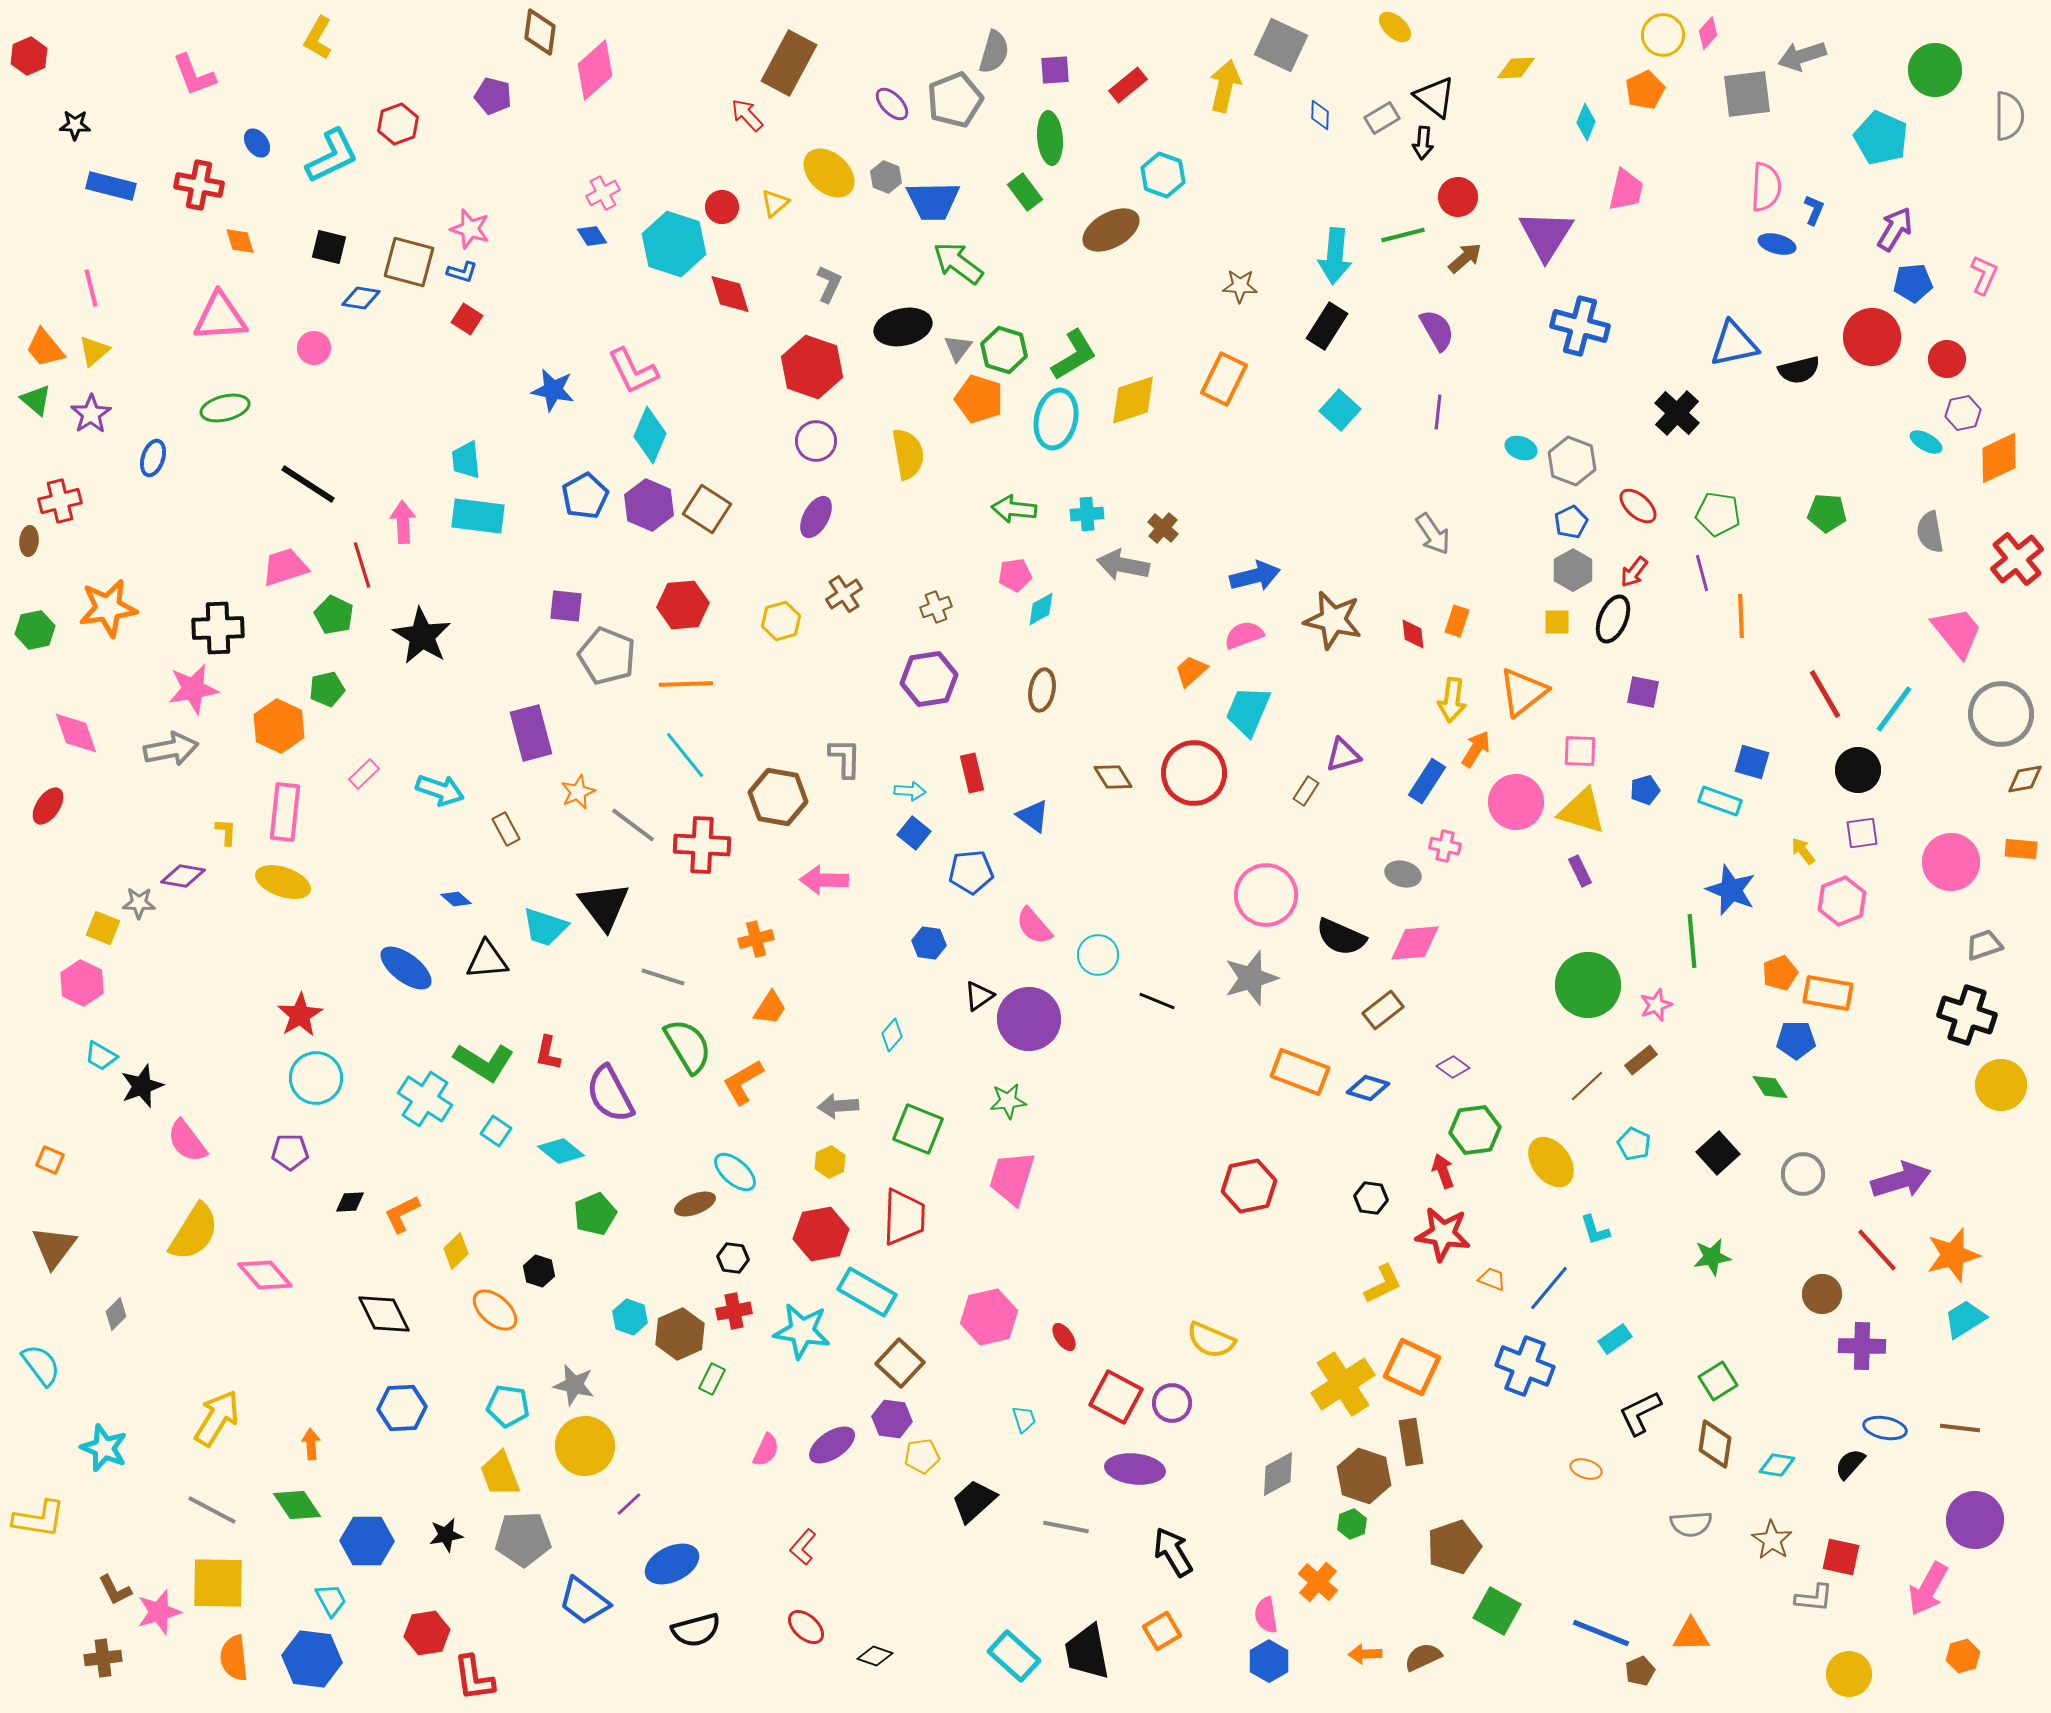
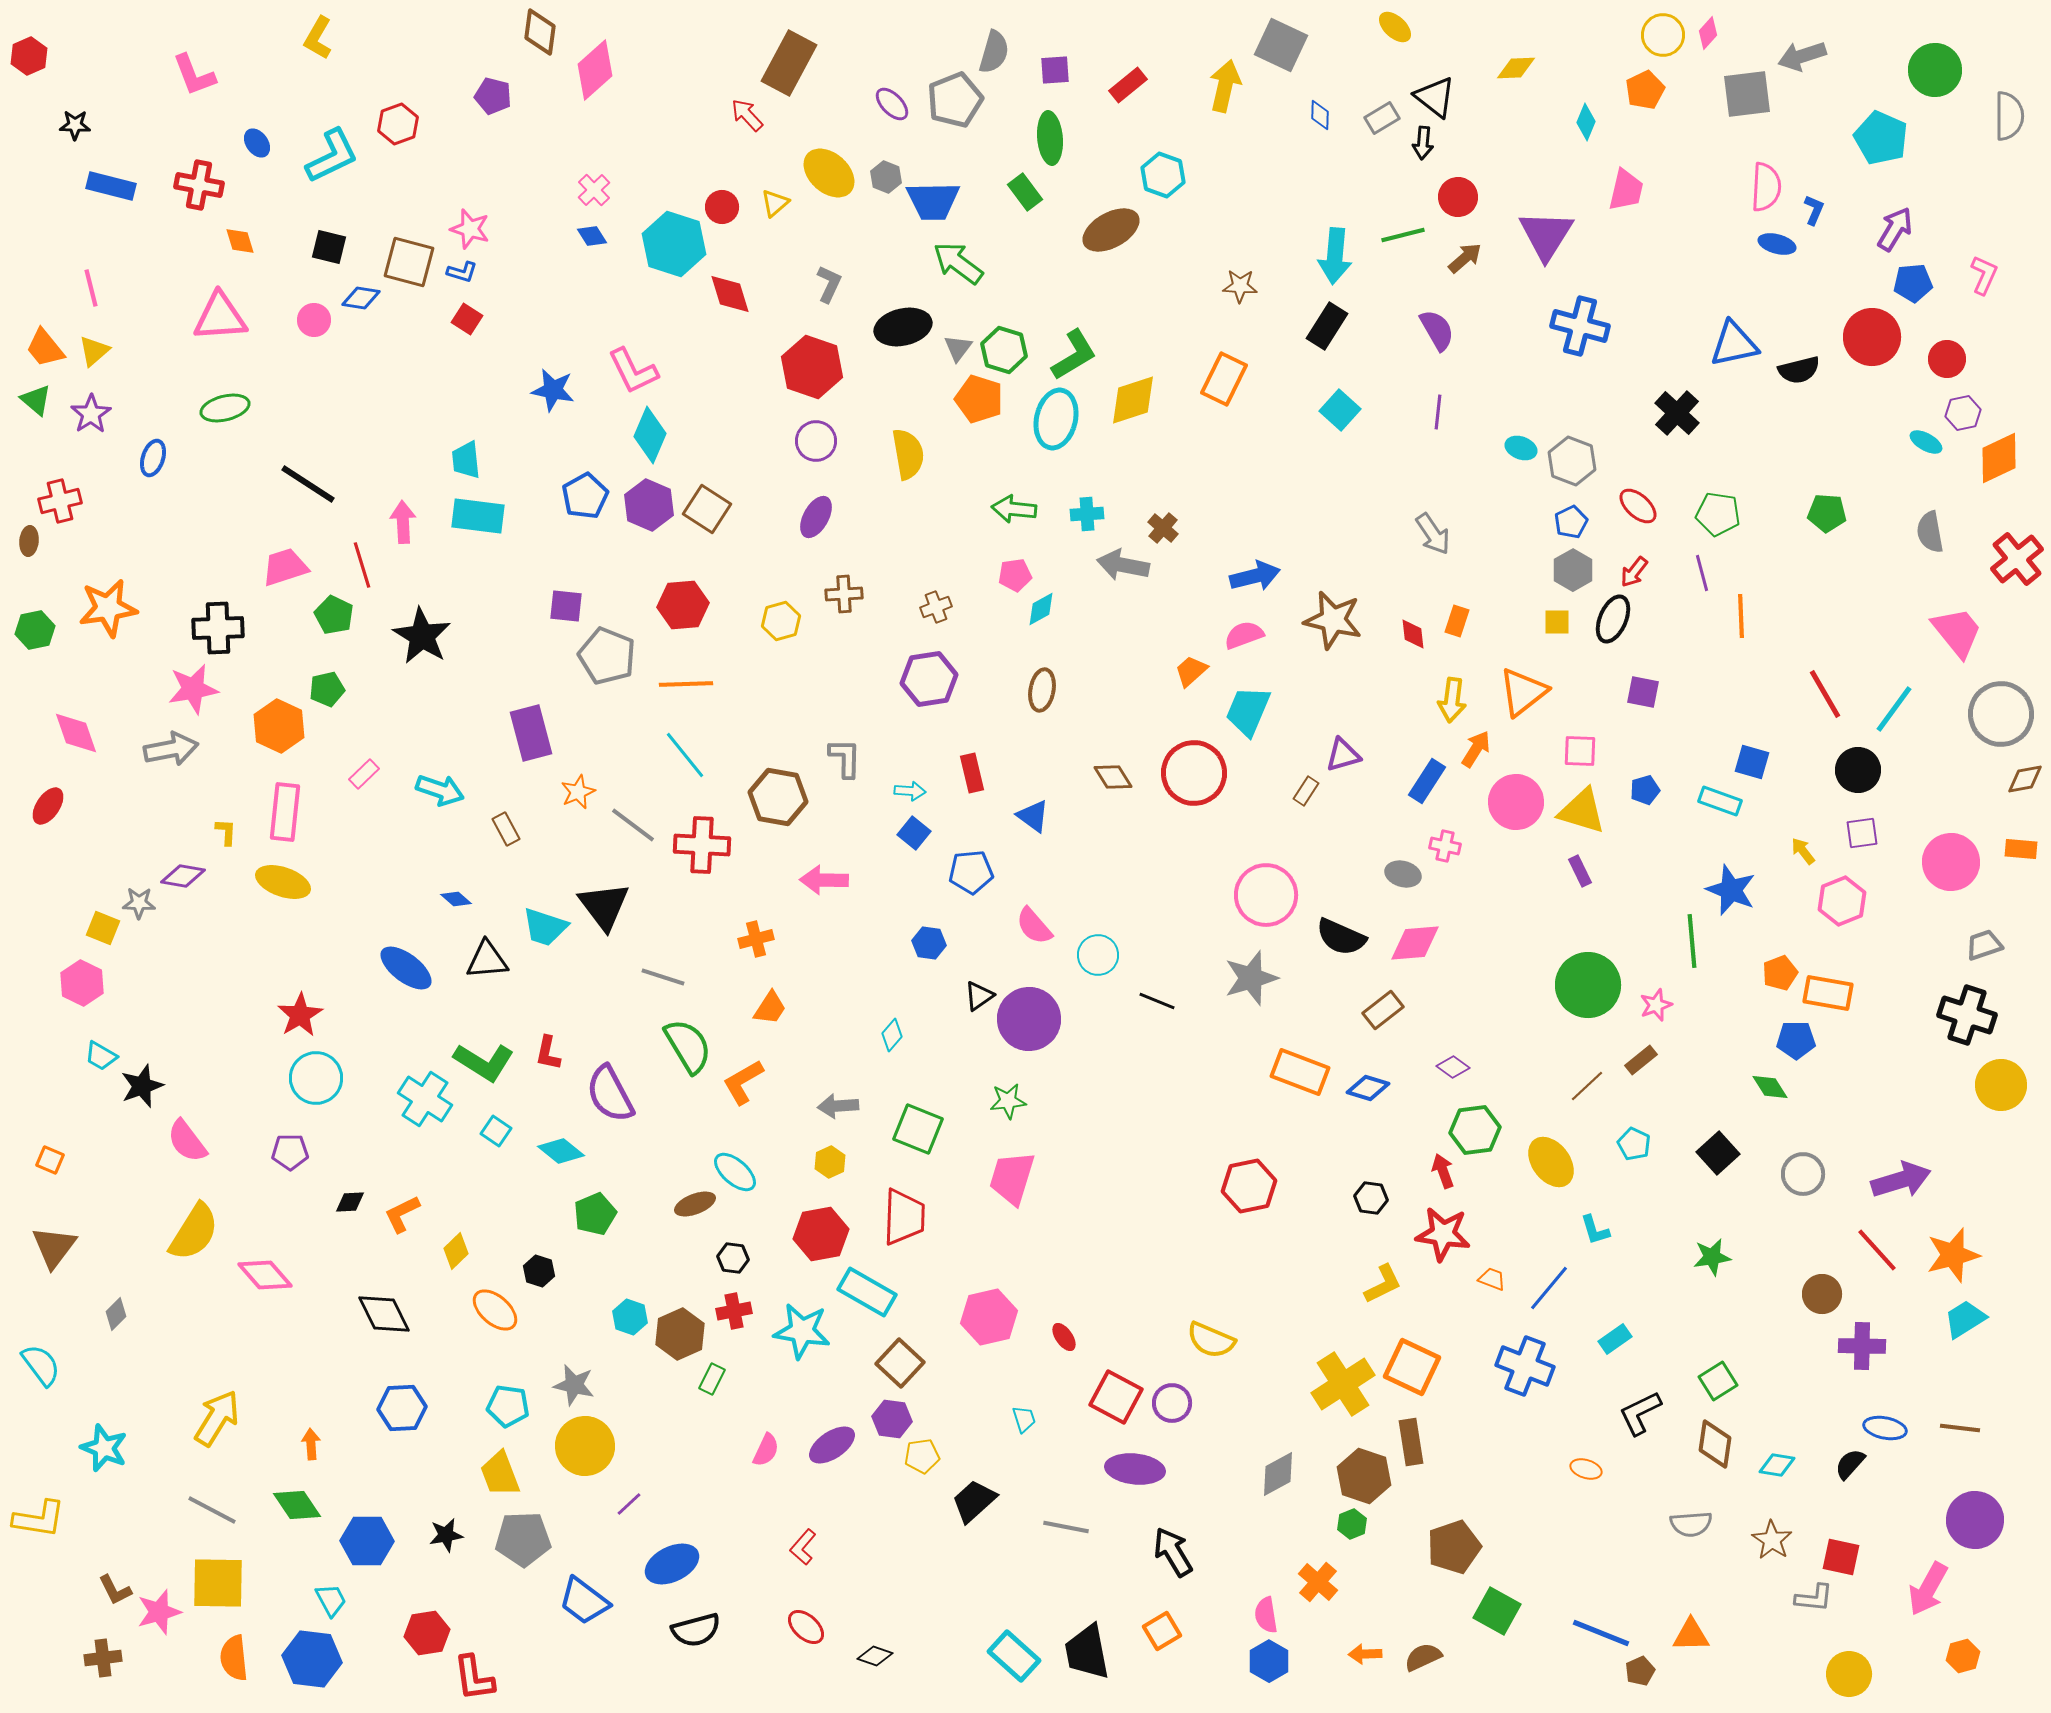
pink cross at (603, 193): moved 9 px left, 3 px up; rotated 16 degrees counterclockwise
pink circle at (314, 348): moved 28 px up
brown cross at (844, 594): rotated 30 degrees clockwise
